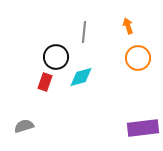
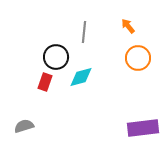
orange arrow: rotated 21 degrees counterclockwise
